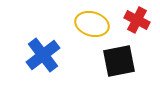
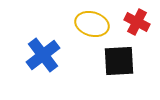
red cross: moved 2 px down
black square: rotated 8 degrees clockwise
